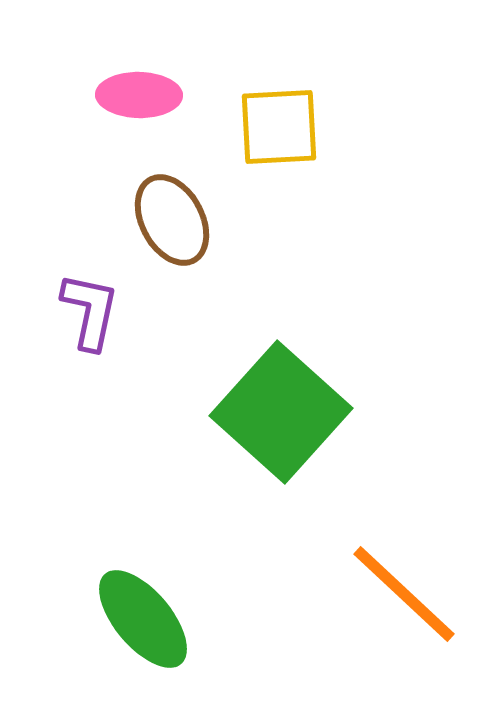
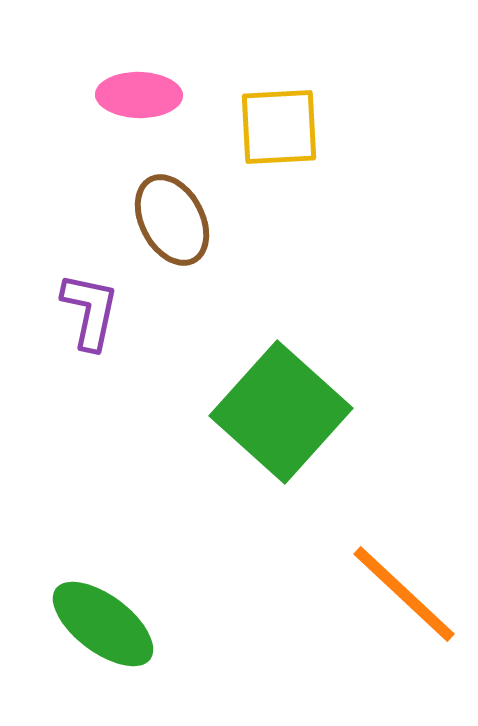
green ellipse: moved 40 px left, 5 px down; rotated 13 degrees counterclockwise
